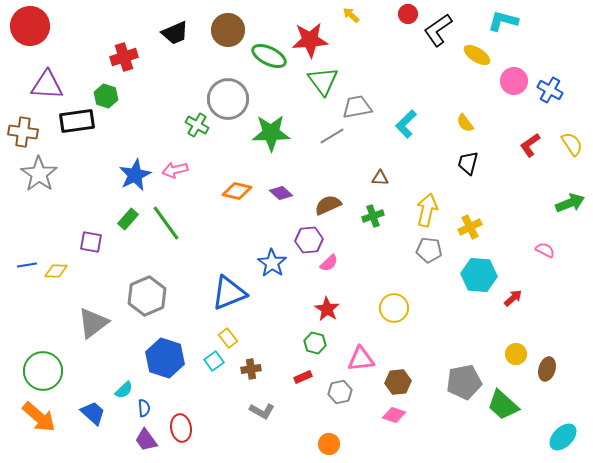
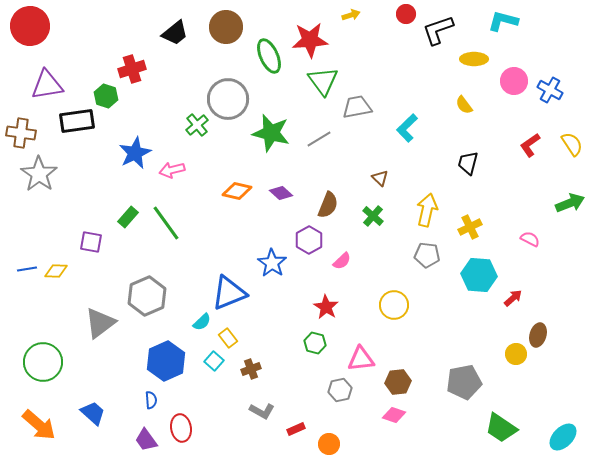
red circle at (408, 14): moved 2 px left
yellow arrow at (351, 15): rotated 120 degrees clockwise
brown circle at (228, 30): moved 2 px left, 3 px up
black L-shape at (438, 30): rotated 16 degrees clockwise
black trapezoid at (175, 33): rotated 16 degrees counterclockwise
yellow ellipse at (477, 55): moved 3 px left, 4 px down; rotated 32 degrees counterclockwise
green ellipse at (269, 56): rotated 40 degrees clockwise
red cross at (124, 57): moved 8 px right, 12 px down
purple triangle at (47, 85): rotated 12 degrees counterclockwise
yellow semicircle at (465, 123): moved 1 px left, 18 px up
cyan L-shape at (406, 124): moved 1 px right, 4 px down
green cross at (197, 125): rotated 20 degrees clockwise
brown cross at (23, 132): moved 2 px left, 1 px down
green star at (271, 133): rotated 15 degrees clockwise
gray line at (332, 136): moved 13 px left, 3 px down
pink arrow at (175, 170): moved 3 px left
blue star at (135, 175): moved 22 px up
brown triangle at (380, 178): rotated 42 degrees clockwise
brown semicircle at (328, 205): rotated 136 degrees clockwise
green cross at (373, 216): rotated 30 degrees counterclockwise
green rectangle at (128, 219): moved 2 px up
purple hexagon at (309, 240): rotated 24 degrees counterclockwise
gray pentagon at (429, 250): moved 2 px left, 5 px down
pink semicircle at (545, 250): moved 15 px left, 11 px up
pink semicircle at (329, 263): moved 13 px right, 2 px up
blue line at (27, 265): moved 4 px down
yellow circle at (394, 308): moved 3 px up
red star at (327, 309): moved 1 px left, 2 px up
gray triangle at (93, 323): moved 7 px right
blue hexagon at (165, 358): moved 1 px right, 3 px down; rotated 18 degrees clockwise
cyan square at (214, 361): rotated 12 degrees counterclockwise
brown cross at (251, 369): rotated 12 degrees counterclockwise
brown ellipse at (547, 369): moved 9 px left, 34 px up
green circle at (43, 371): moved 9 px up
red rectangle at (303, 377): moved 7 px left, 52 px down
cyan semicircle at (124, 390): moved 78 px right, 68 px up
gray hexagon at (340, 392): moved 2 px up
green trapezoid at (503, 405): moved 2 px left, 23 px down; rotated 8 degrees counterclockwise
blue semicircle at (144, 408): moved 7 px right, 8 px up
orange arrow at (39, 417): moved 8 px down
